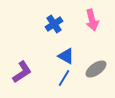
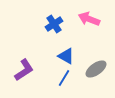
pink arrow: moved 3 px left, 1 px up; rotated 125 degrees clockwise
purple L-shape: moved 2 px right, 2 px up
